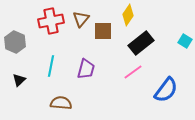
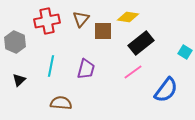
yellow diamond: moved 2 px down; rotated 65 degrees clockwise
red cross: moved 4 px left
cyan square: moved 11 px down
